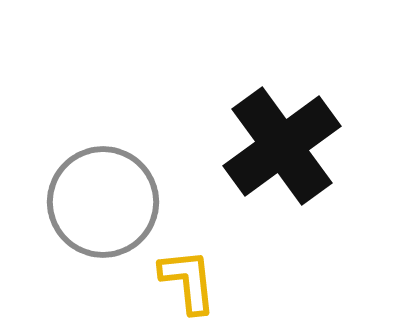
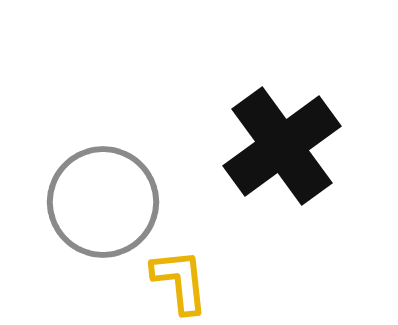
yellow L-shape: moved 8 px left
